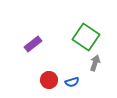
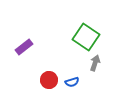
purple rectangle: moved 9 px left, 3 px down
